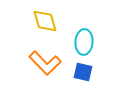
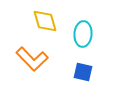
cyan ellipse: moved 1 px left, 8 px up
orange L-shape: moved 13 px left, 4 px up
